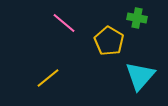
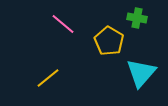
pink line: moved 1 px left, 1 px down
cyan triangle: moved 1 px right, 3 px up
